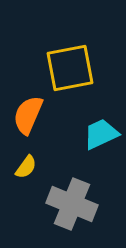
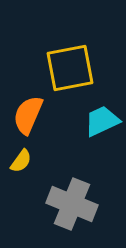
cyan trapezoid: moved 1 px right, 13 px up
yellow semicircle: moved 5 px left, 6 px up
